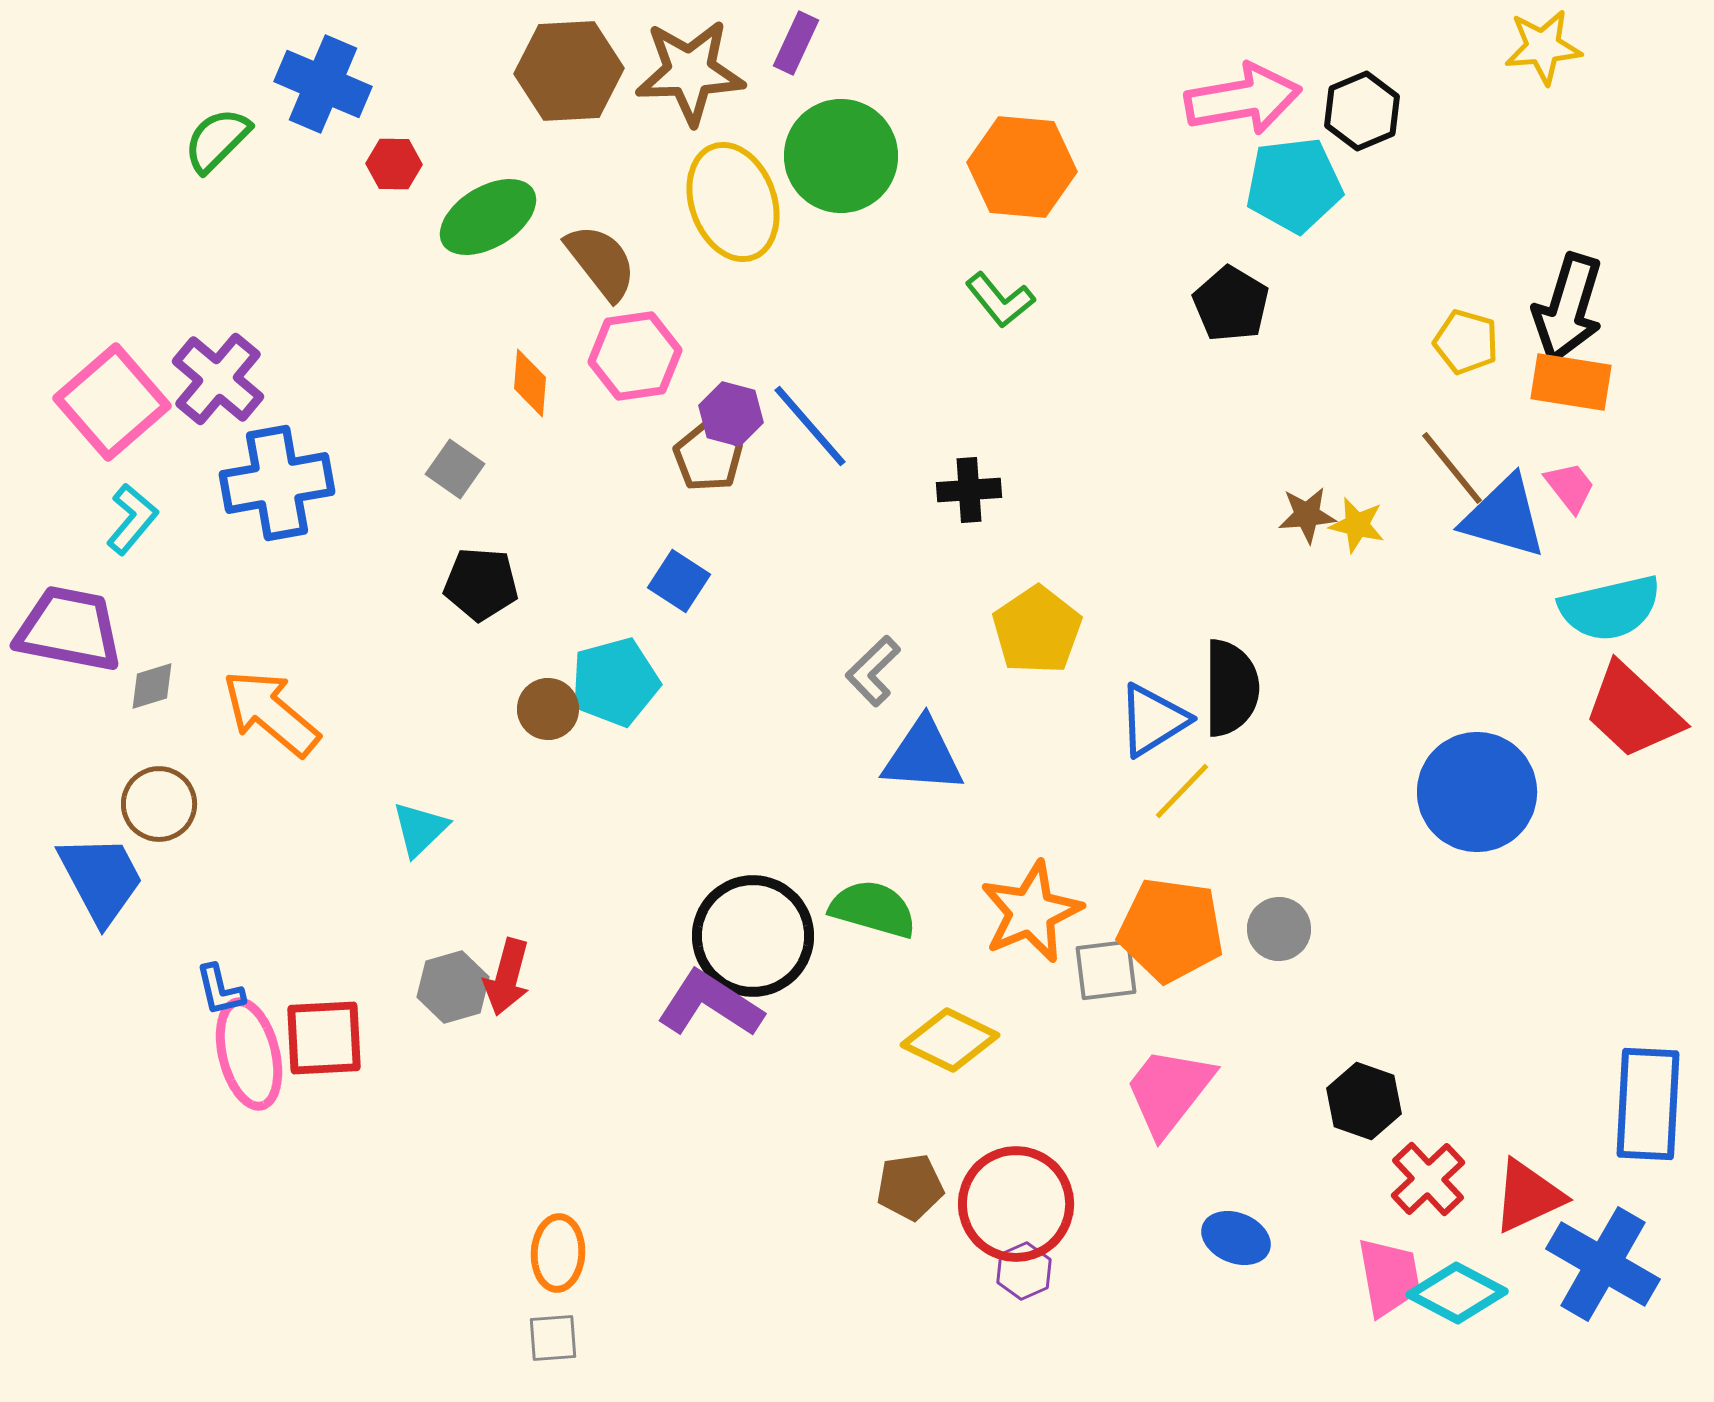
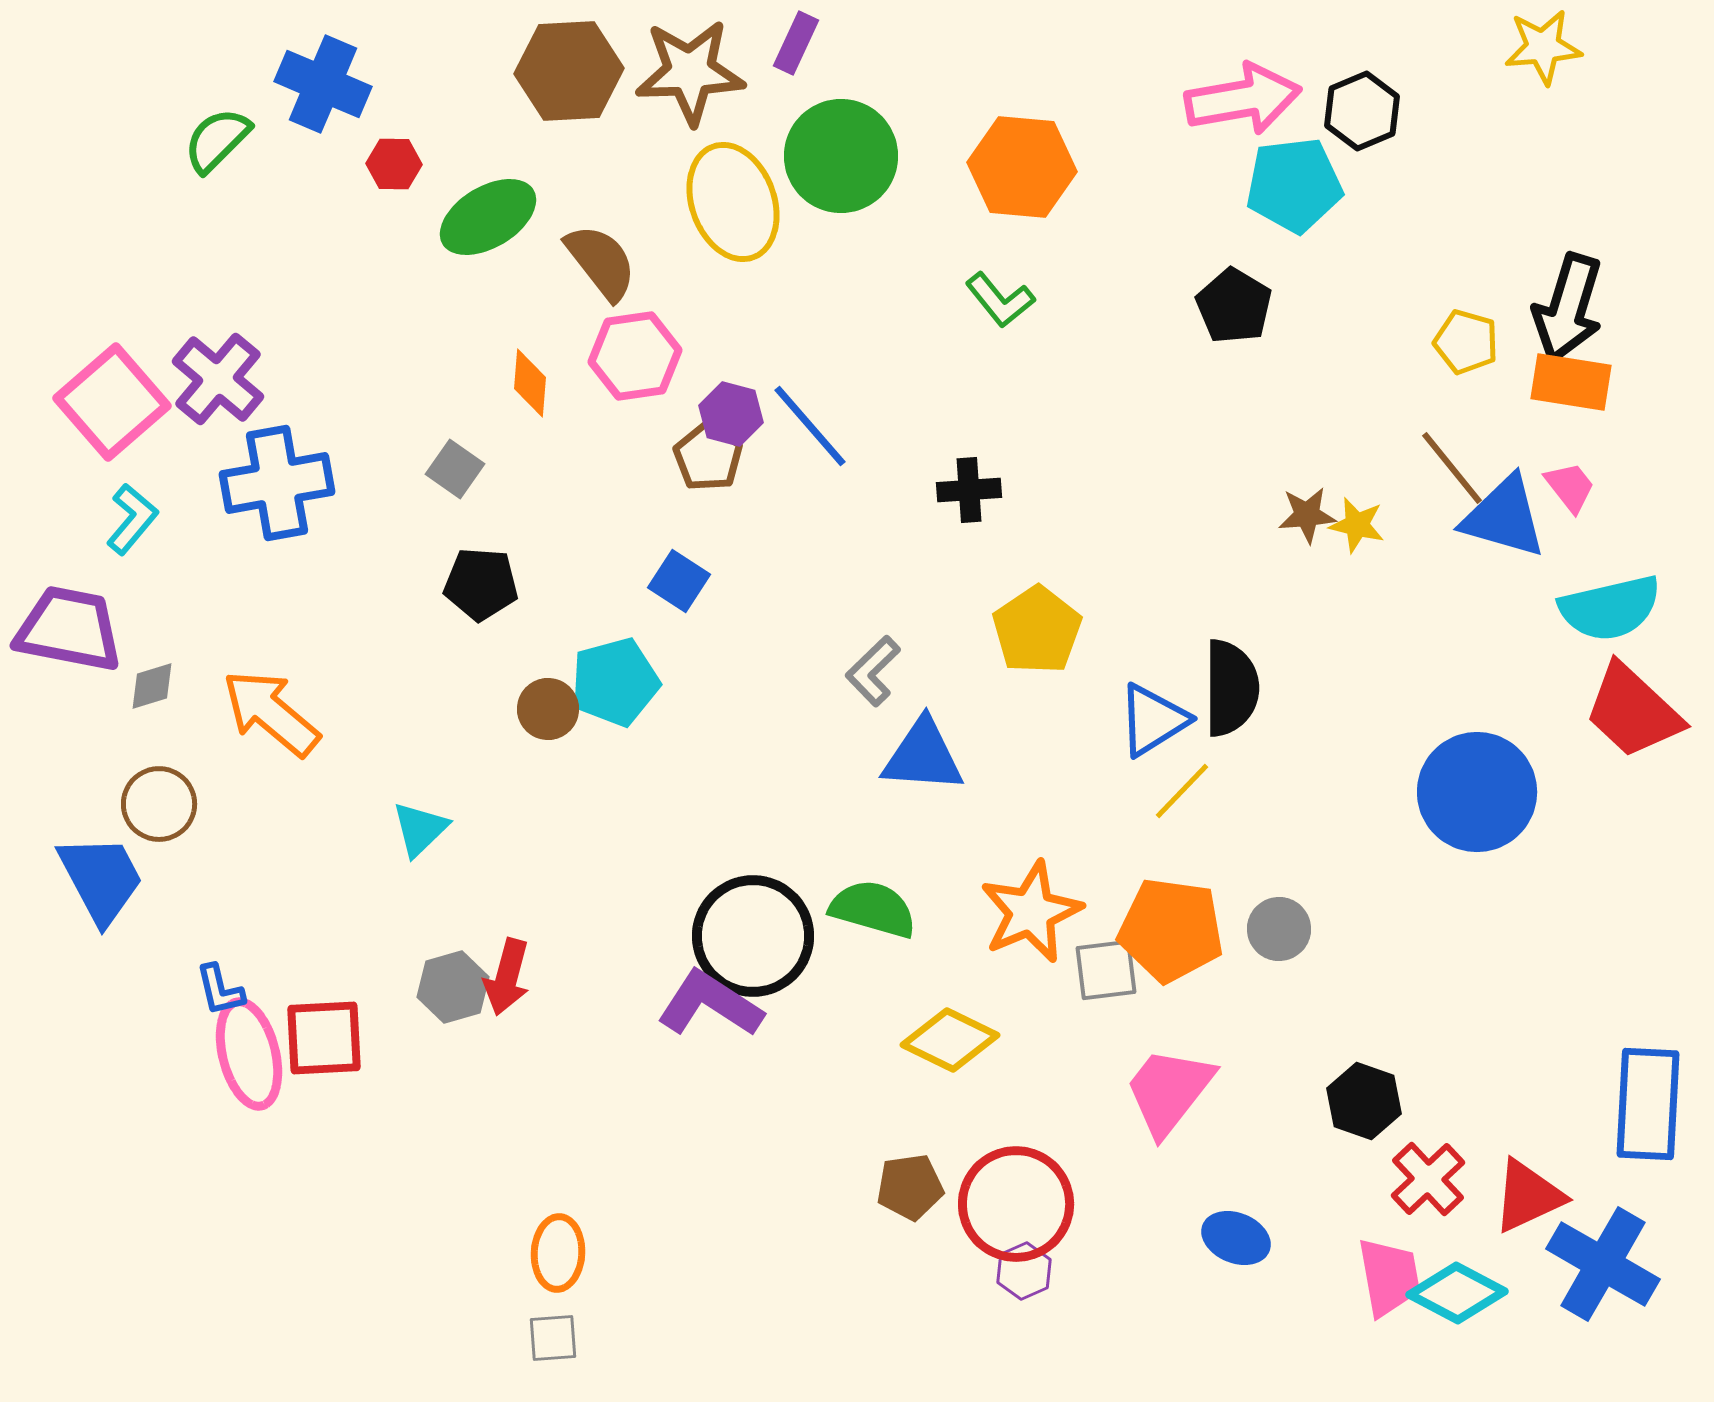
black pentagon at (1231, 304): moved 3 px right, 2 px down
